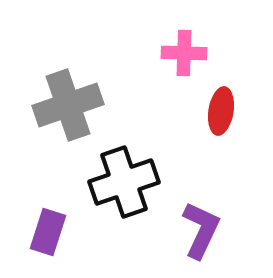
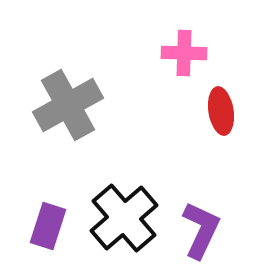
gray cross: rotated 10 degrees counterclockwise
red ellipse: rotated 18 degrees counterclockwise
black cross: moved 36 px down; rotated 22 degrees counterclockwise
purple rectangle: moved 6 px up
